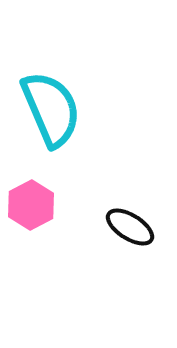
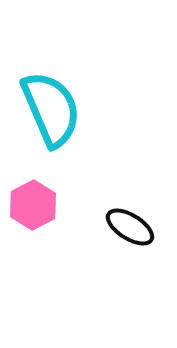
pink hexagon: moved 2 px right
